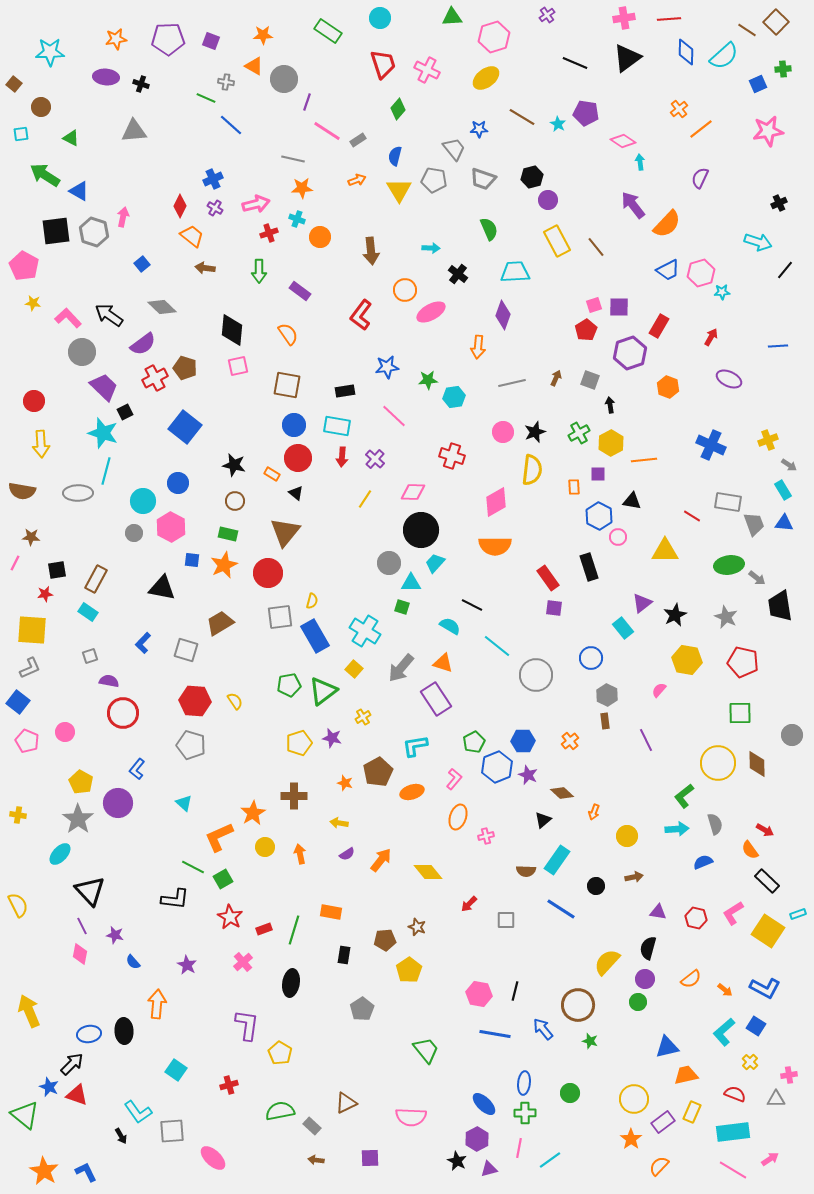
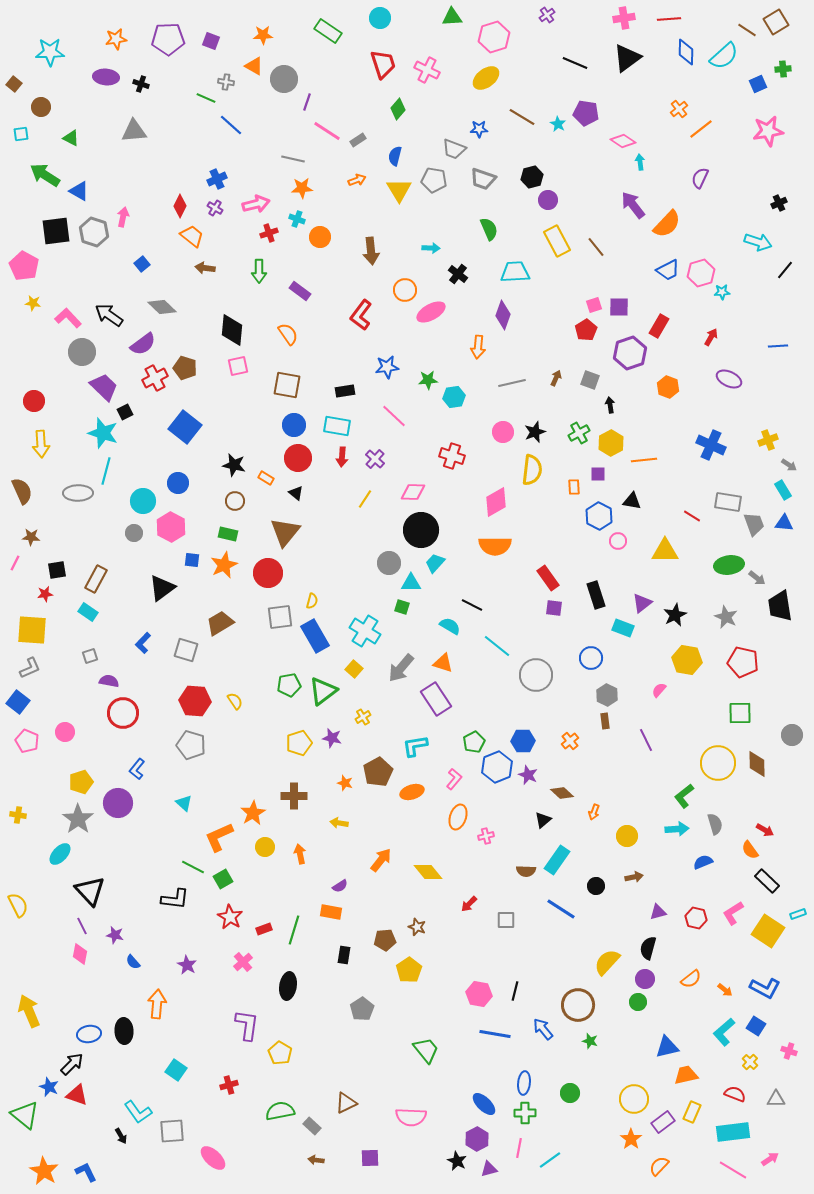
brown square at (776, 22): rotated 15 degrees clockwise
gray trapezoid at (454, 149): rotated 150 degrees clockwise
blue cross at (213, 179): moved 4 px right
orange rectangle at (272, 474): moved 6 px left, 4 px down
brown semicircle at (22, 491): rotated 124 degrees counterclockwise
pink circle at (618, 537): moved 4 px down
black rectangle at (589, 567): moved 7 px right, 28 px down
black triangle at (162, 588): rotated 48 degrees counterclockwise
cyan rectangle at (623, 628): rotated 30 degrees counterclockwise
yellow pentagon at (81, 782): rotated 25 degrees clockwise
purple semicircle at (347, 854): moved 7 px left, 32 px down
purple triangle at (658, 912): rotated 24 degrees counterclockwise
black ellipse at (291, 983): moved 3 px left, 3 px down
pink cross at (789, 1075): moved 24 px up; rotated 28 degrees clockwise
